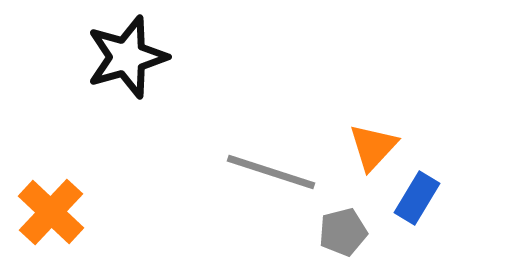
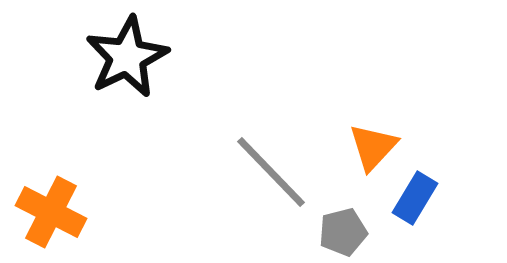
black star: rotated 10 degrees counterclockwise
gray line: rotated 28 degrees clockwise
blue rectangle: moved 2 px left
orange cross: rotated 16 degrees counterclockwise
